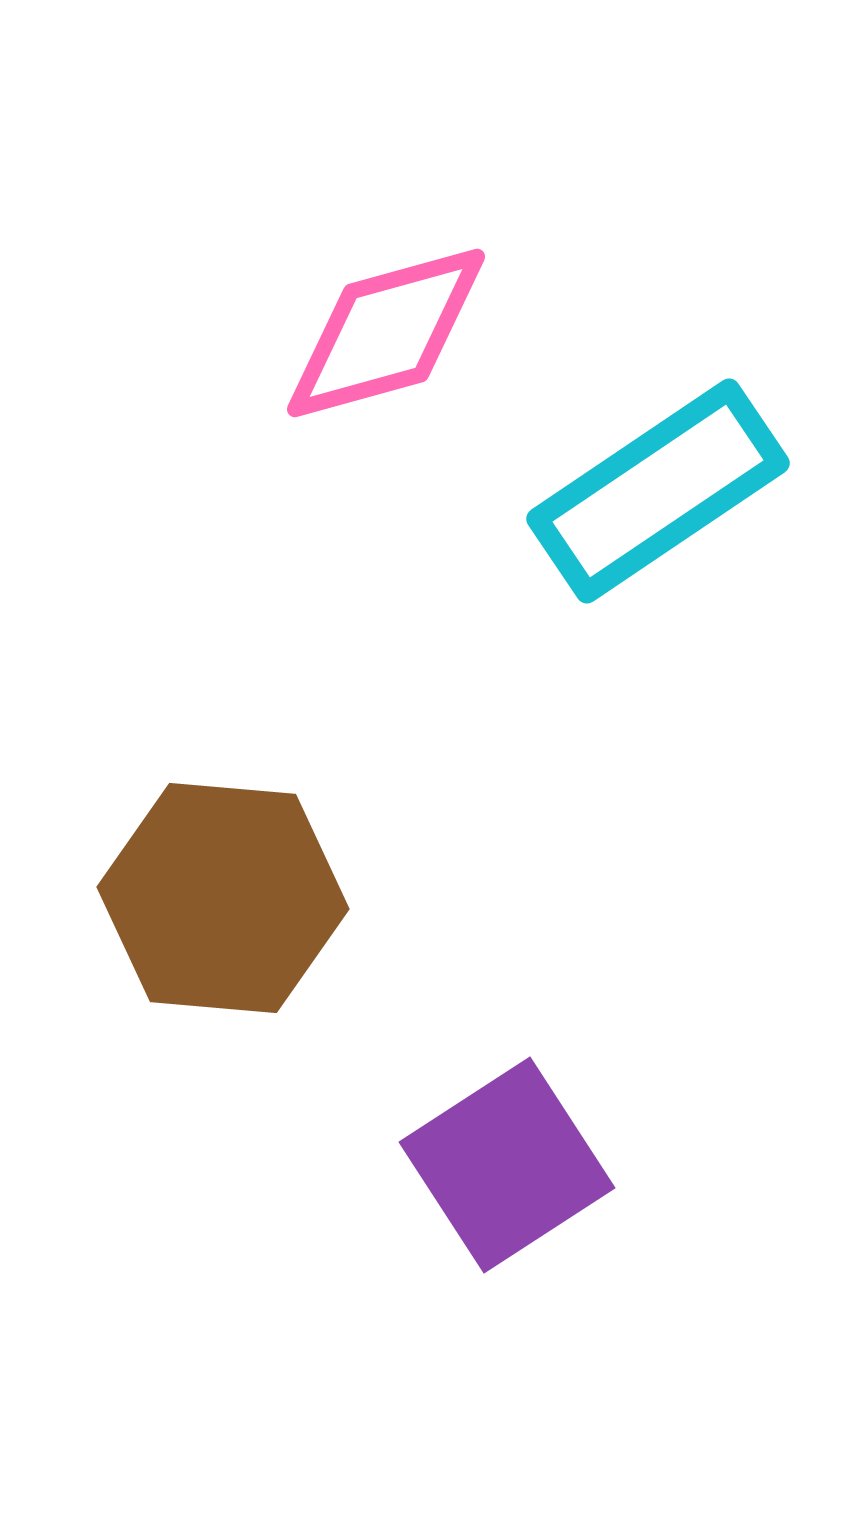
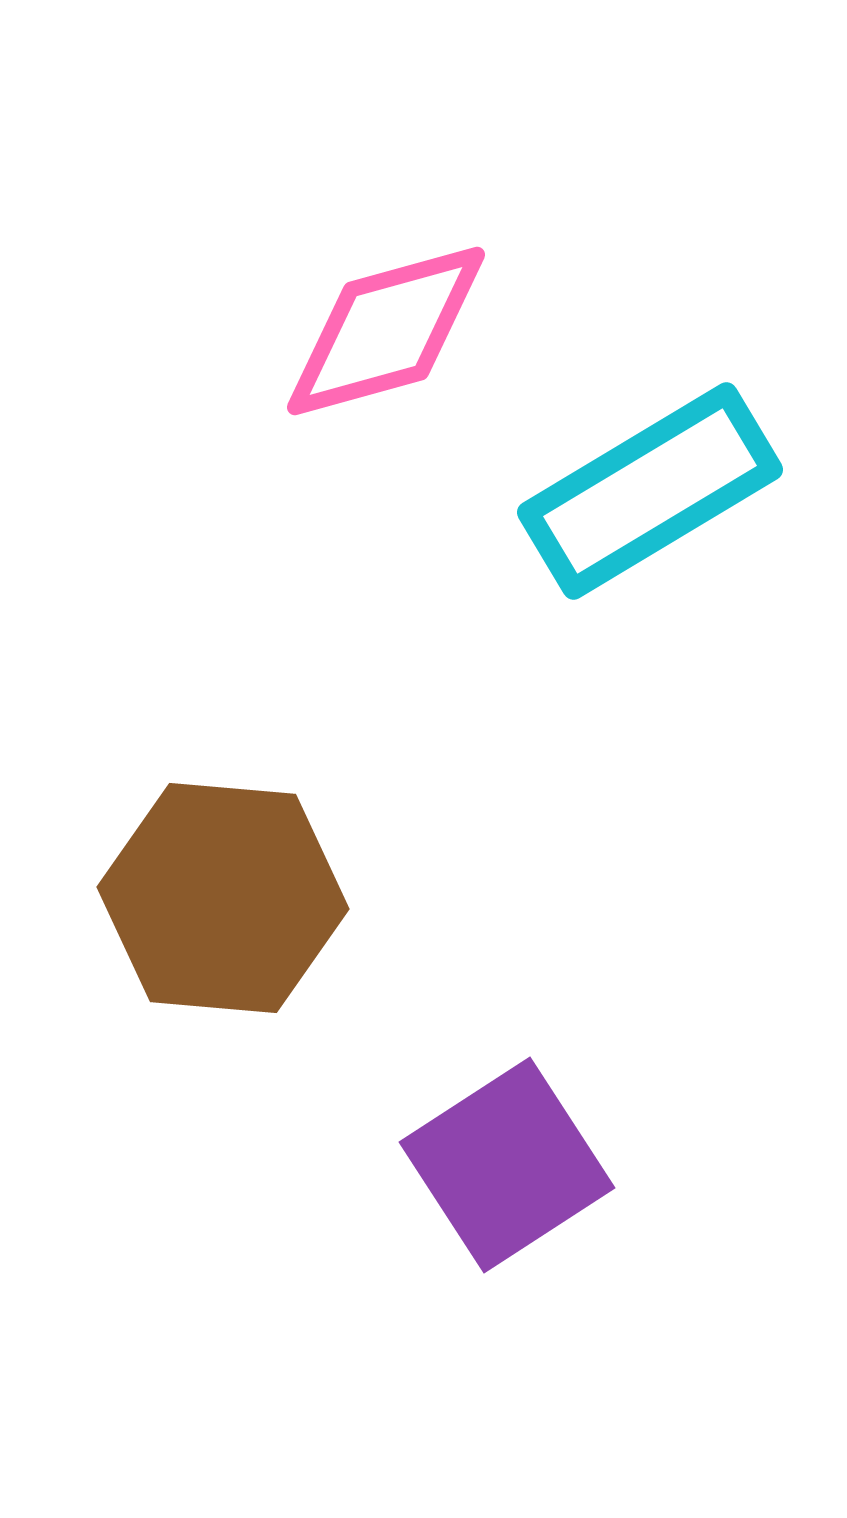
pink diamond: moved 2 px up
cyan rectangle: moved 8 px left; rotated 3 degrees clockwise
